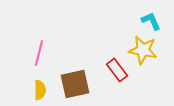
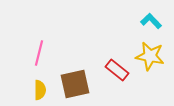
cyan L-shape: rotated 20 degrees counterclockwise
yellow star: moved 7 px right, 6 px down
red rectangle: rotated 15 degrees counterclockwise
